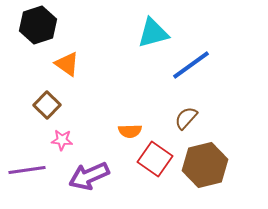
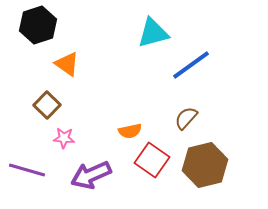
orange semicircle: rotated 10 degrees counterclockwise
pink star: moved 2 px right, 2 px up
red square: moved 3 px left, 1 px down
purple line: rotated 24 degrees clockwise
purple arrow: moved 2 px right, 1 px up
